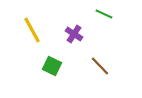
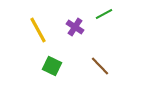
green line: rotated 54 degrees counterclockwise
yellow line: moved 6 px right
purple cross: moved 1 px right, 7 px up
